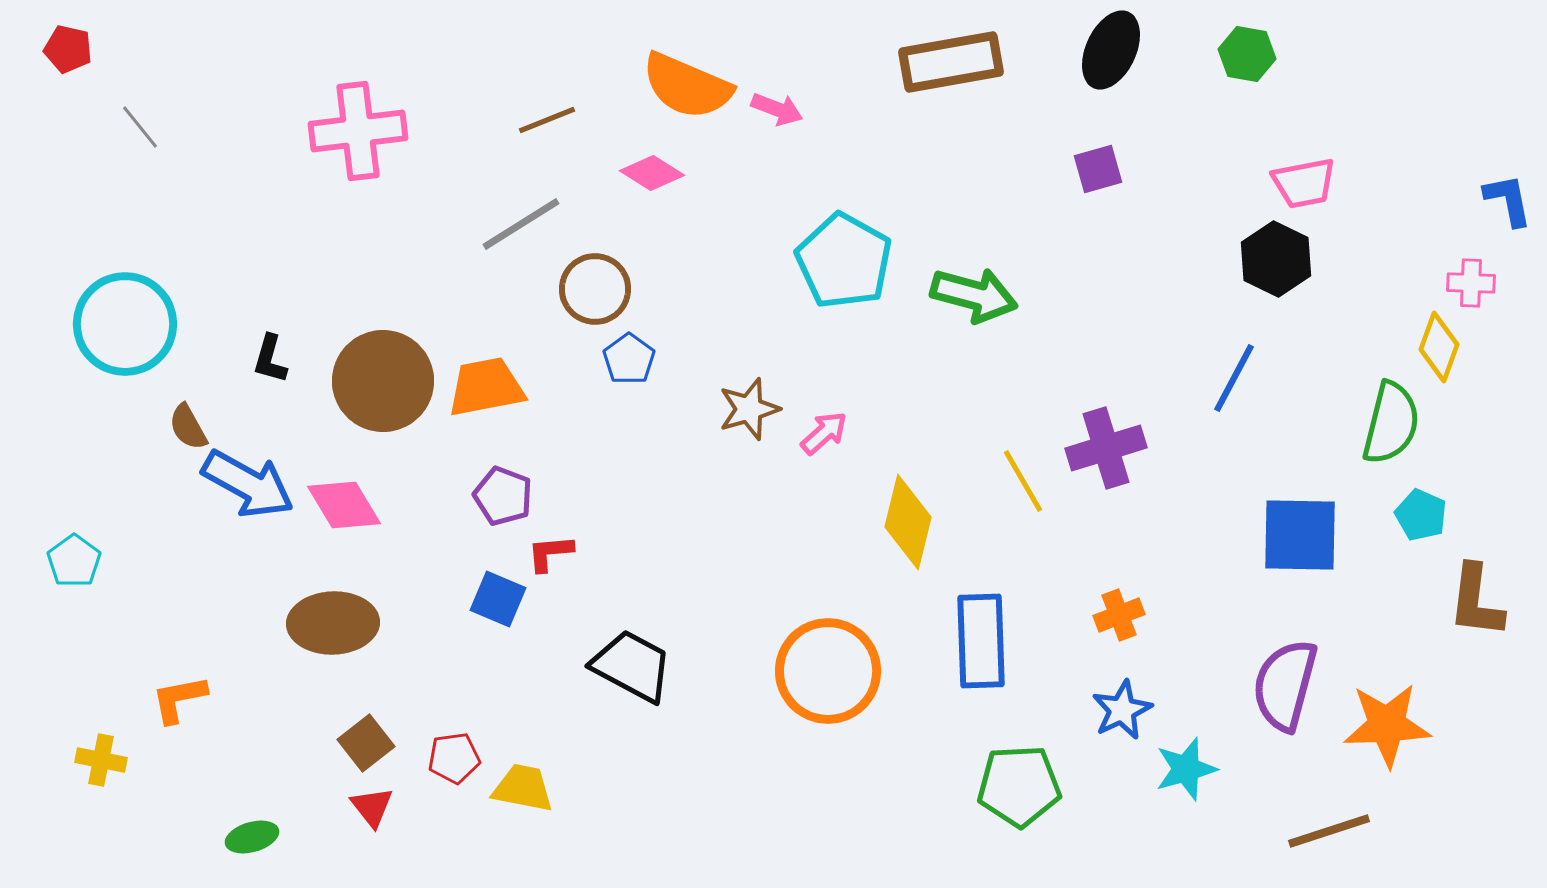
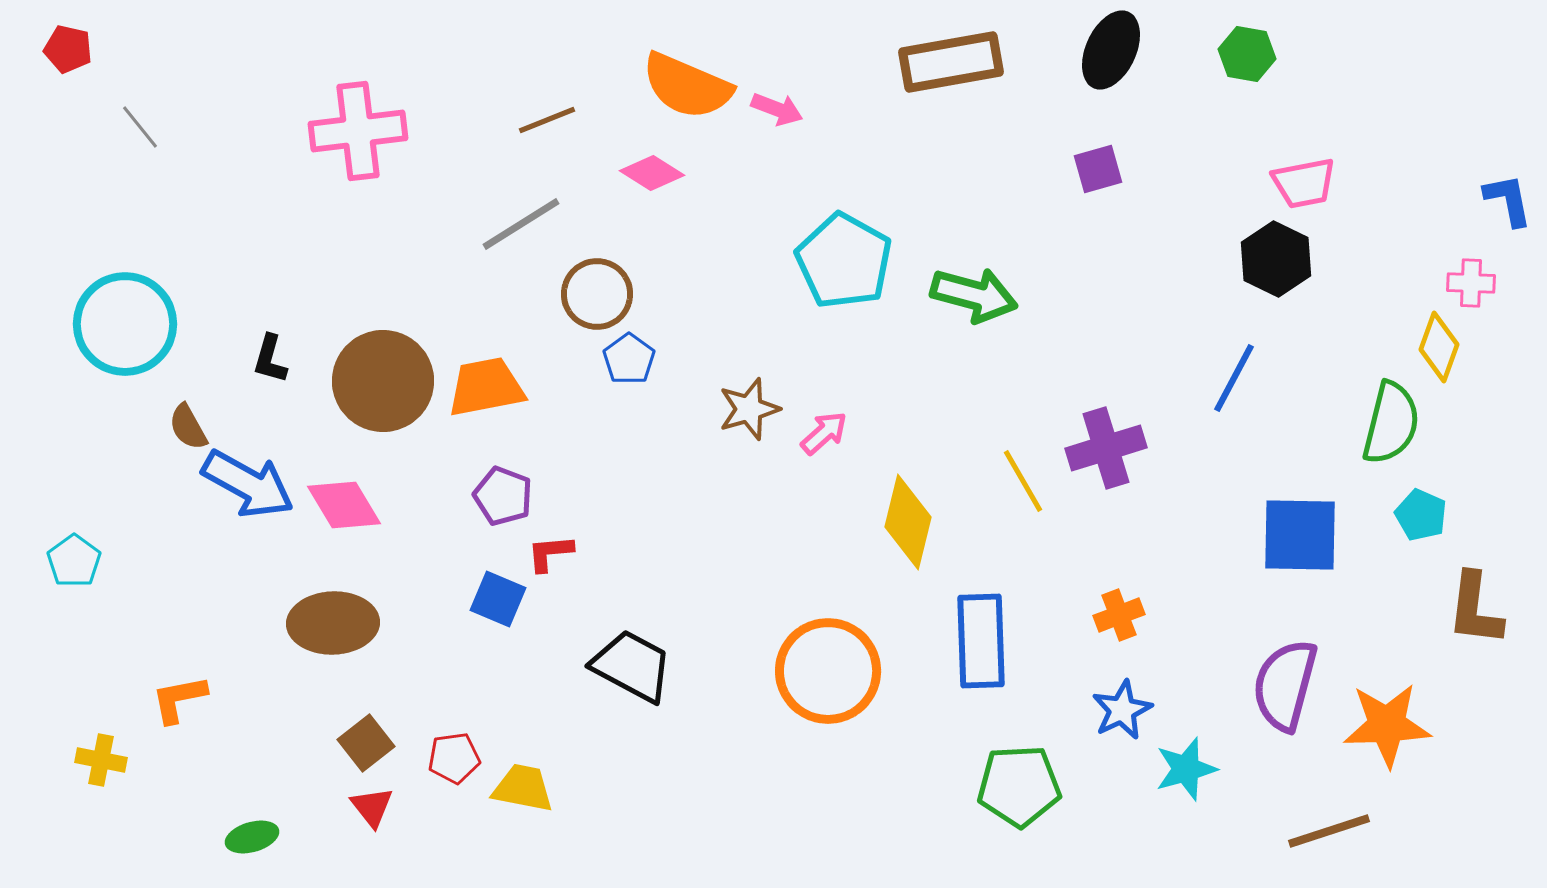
brown circle at (595, 289): moved 2 px right, 5 px down
brown L-shape at (1476, 601): moved 1 px left, 8 px down
